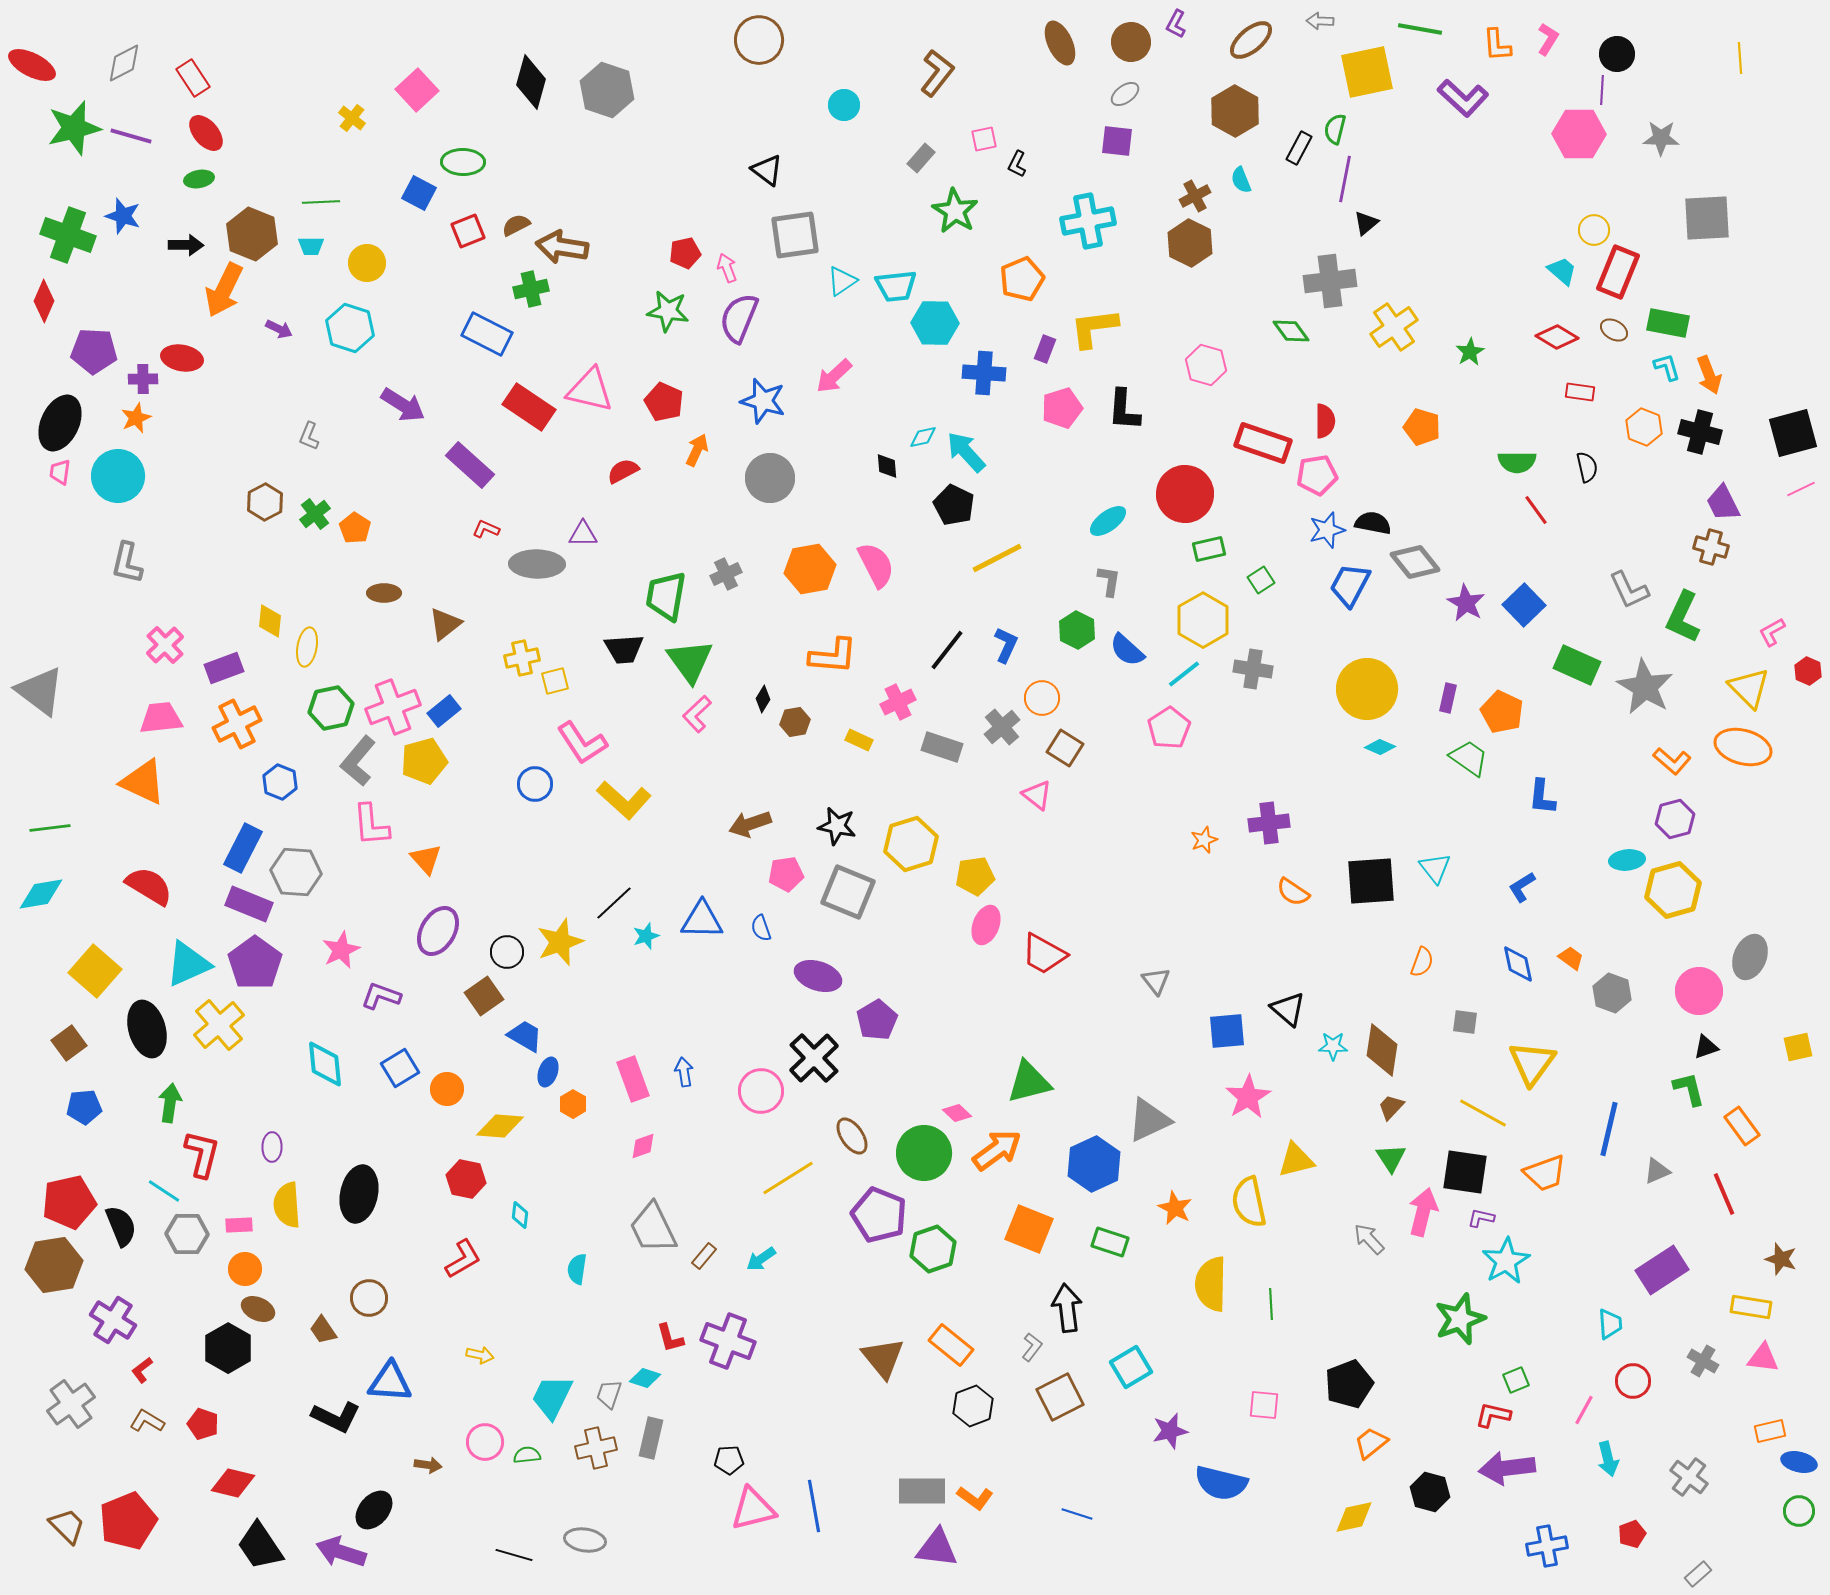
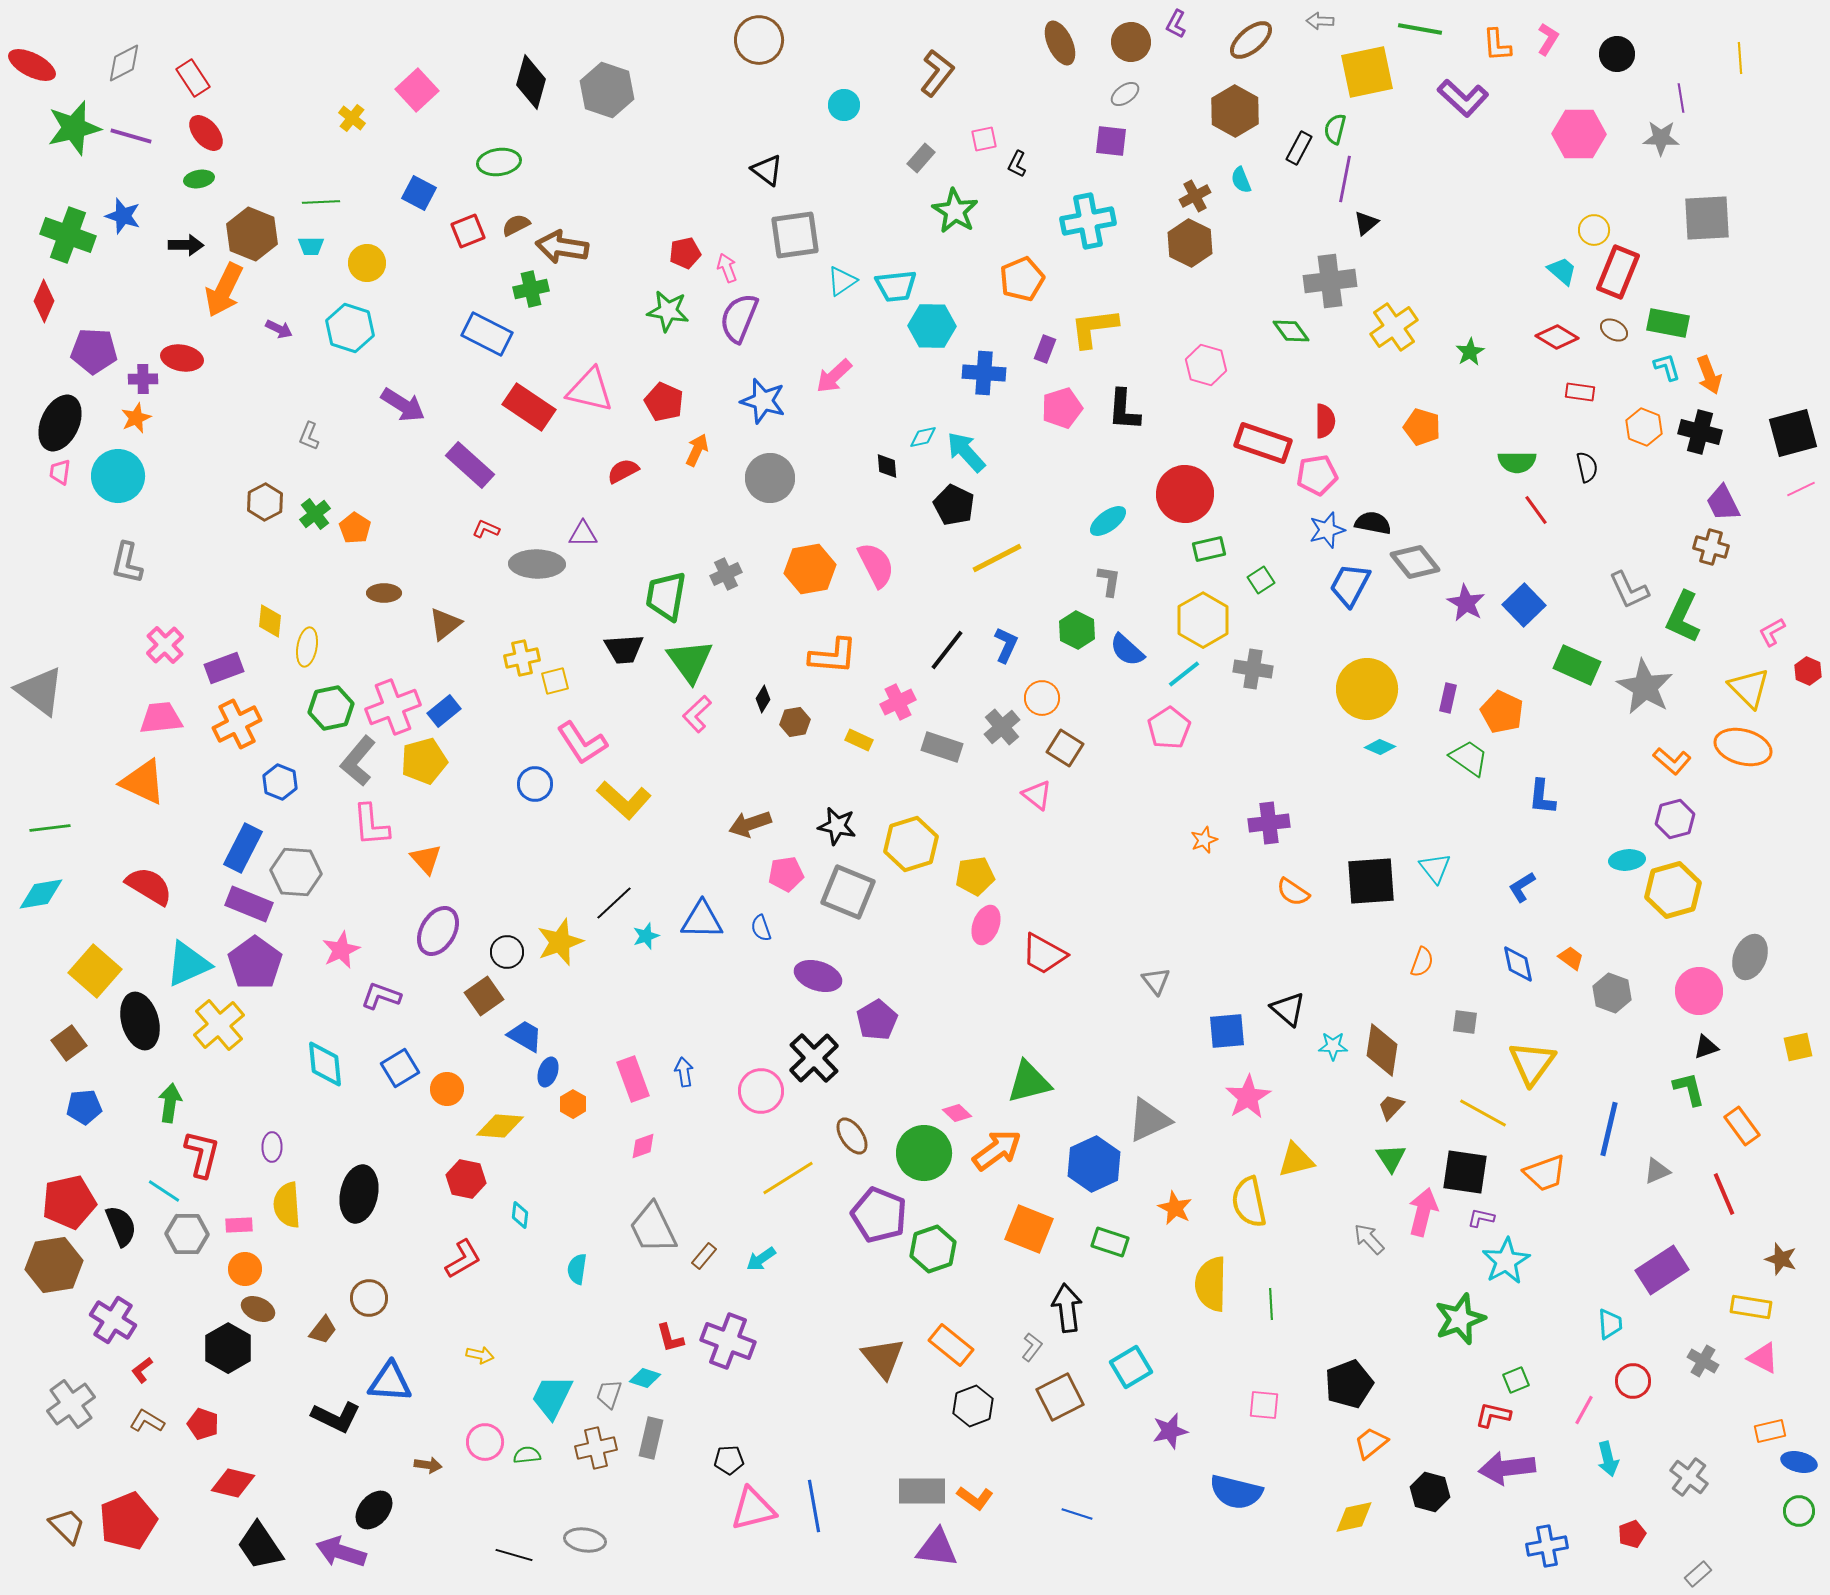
purple line at (1602, 90): moved 79 px right, 8 px down; rotated 12 degrees counterclockwise
purple square at (1117, 141): moved 6 px left
green ellipse at (463, 162): moved 36 px right; rotated 9 degrees counterclockwise
cyan hexagon at (935, 323): moved 3 px left, 3 px down
black ellipse at (147, 1029): moved 7 px left, 8 px up
brown trapezoid at (323, 1330): rotated 108 degrees counterclockwise
pink triangle at (1763, 1358): rotated 20 degrees clockwise
blue semicircle at (1221, 1483): moved 15 px right, 9 px down
